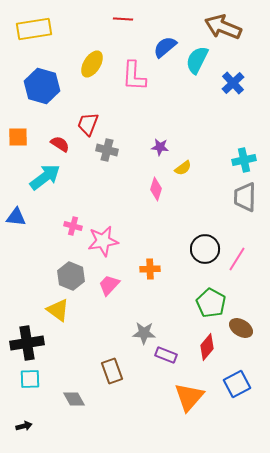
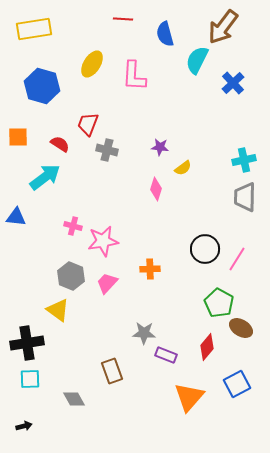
brown arrow: rotated 75 degrees counterclockwise
blue semicircle: moved 13 px up; rotated 65 degrees counterclockwise
pink trapezoid: moved 2 px left, 2 px up
green pentagon: moved 8 px right
